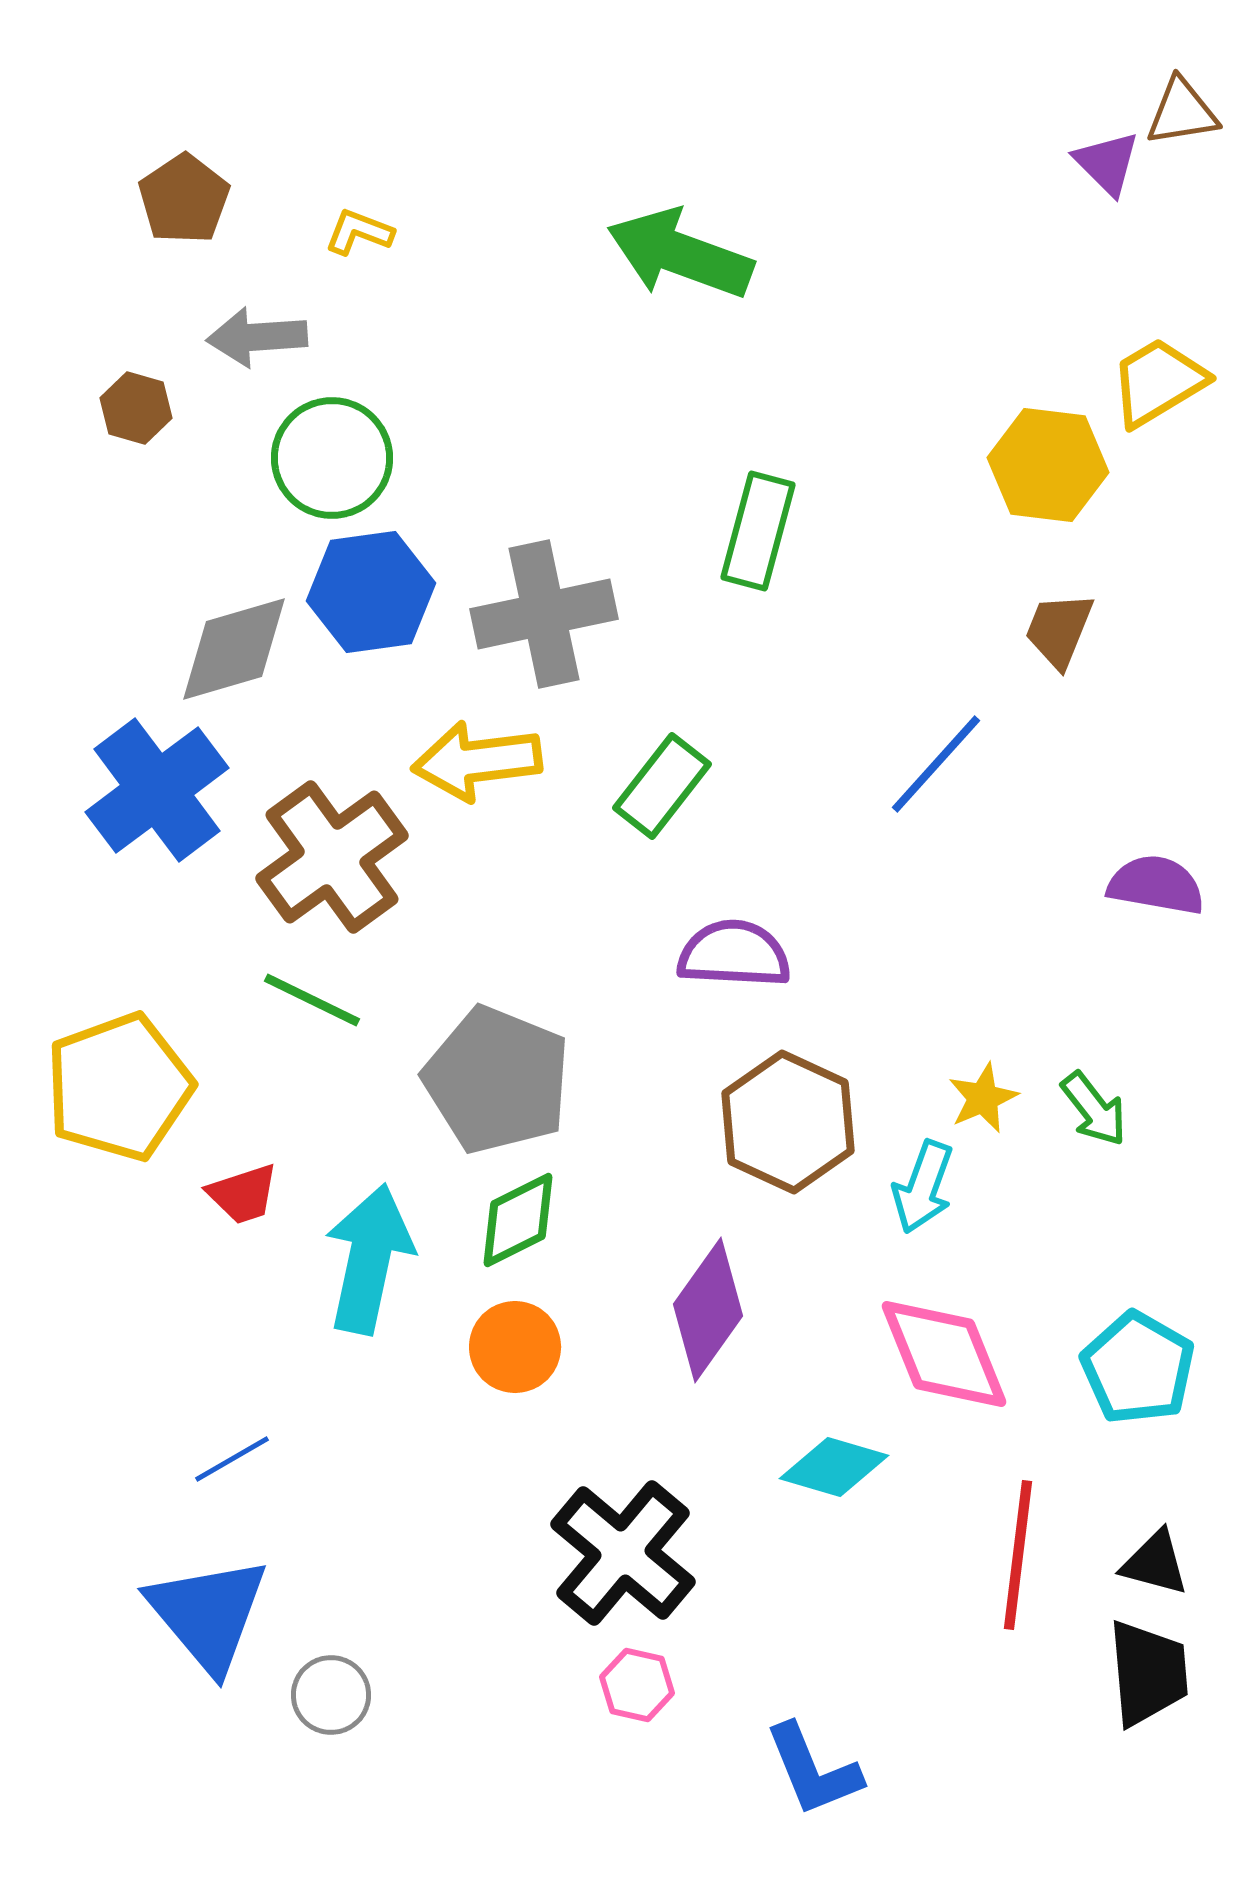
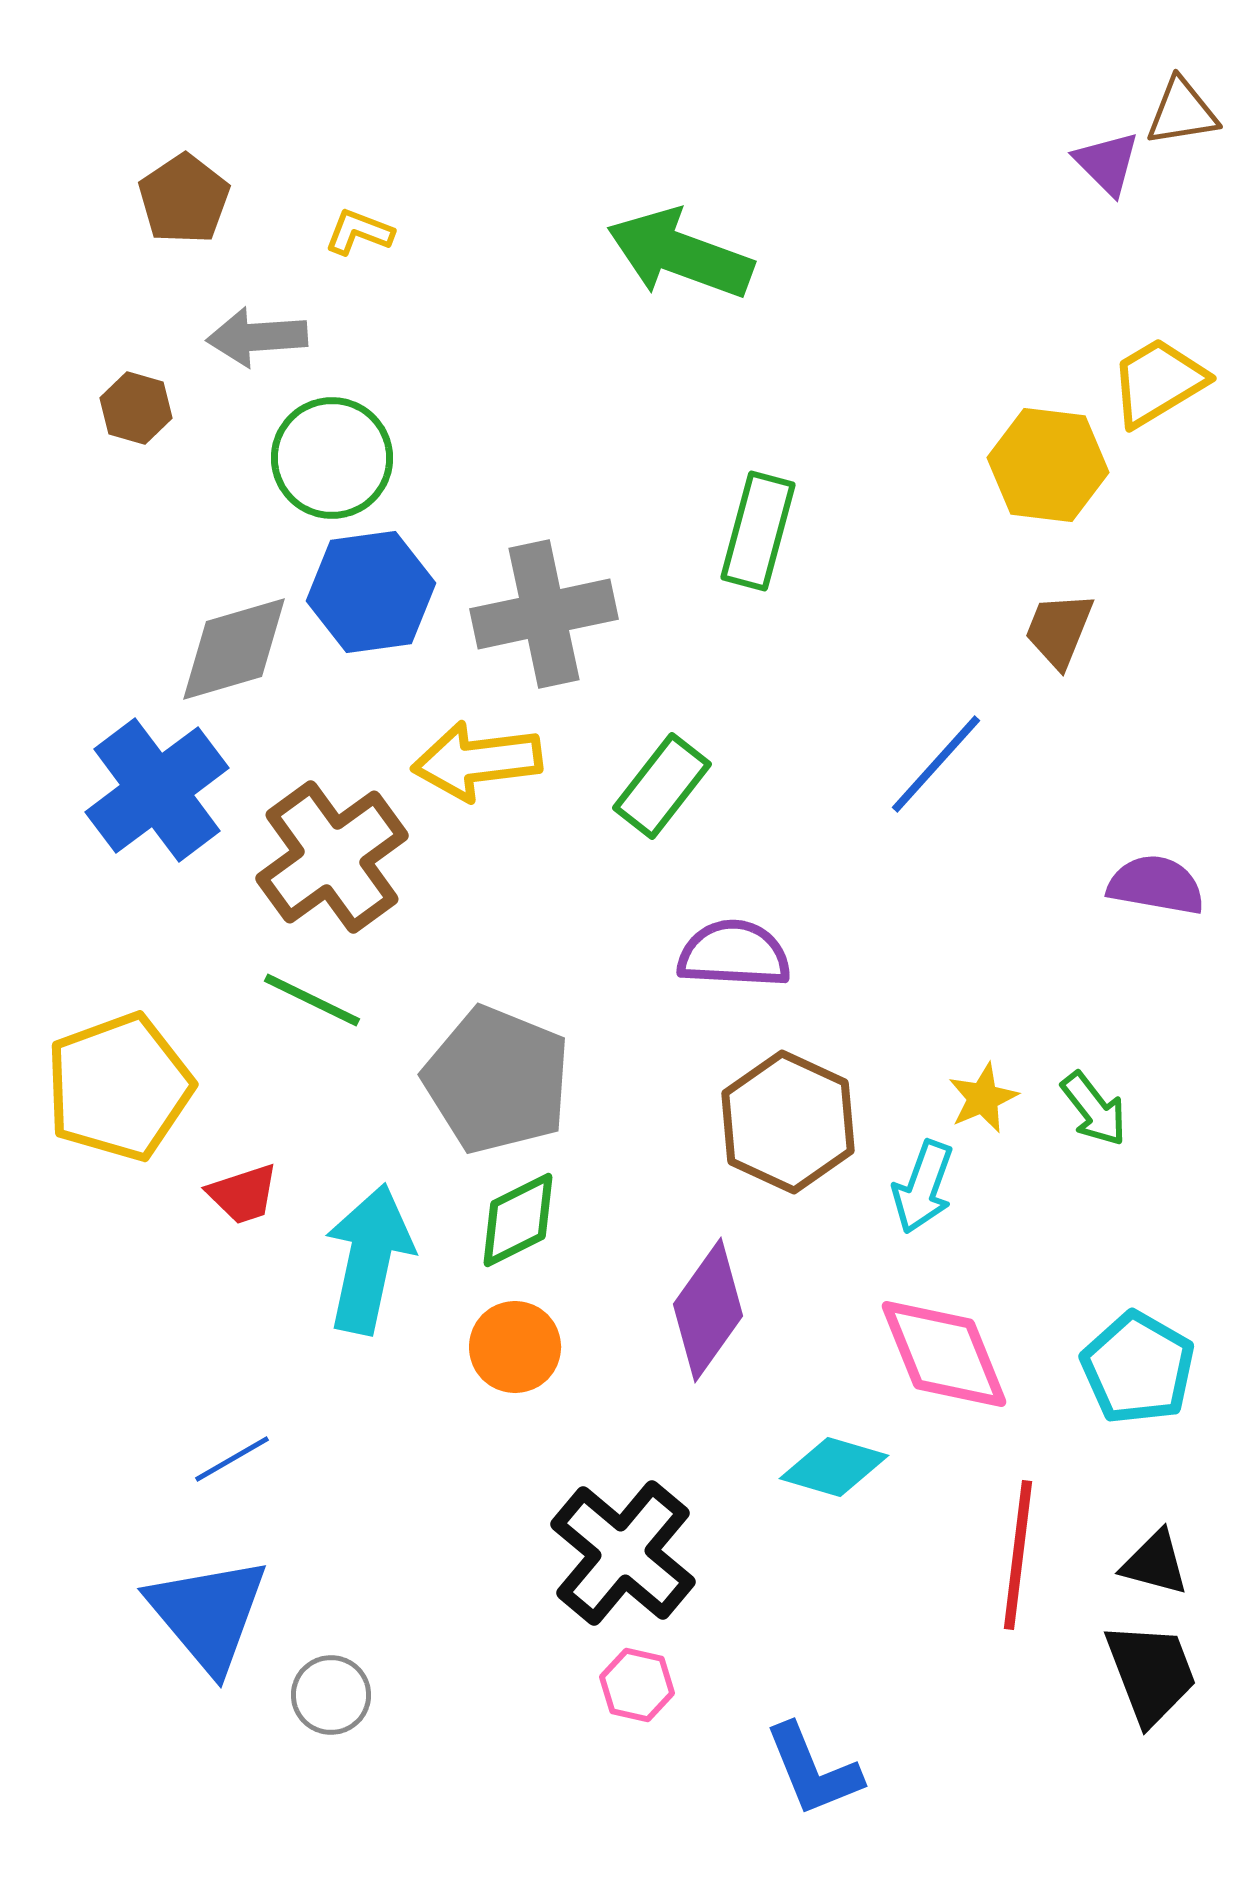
black trapezoid at (1148, 1673): moved 3 px right; rotated 16 degrees counterclockwise
